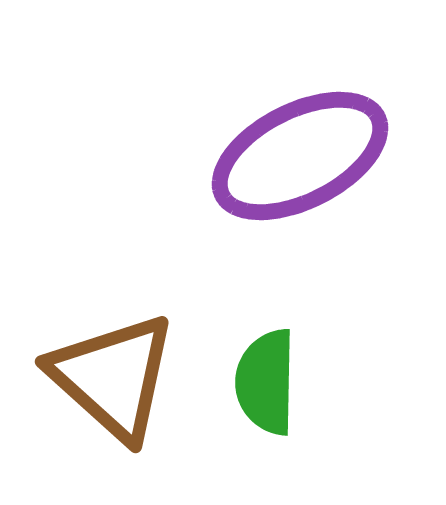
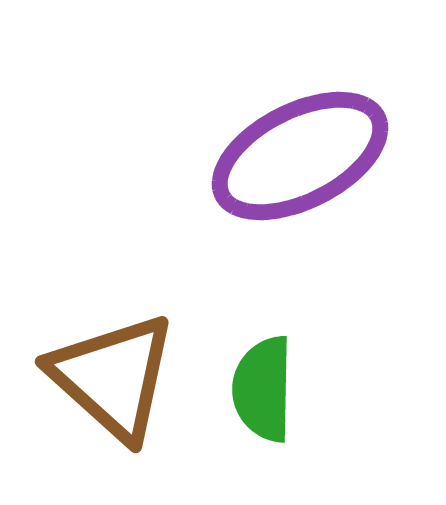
green semicircle: moved 3 px left, 7 px down
